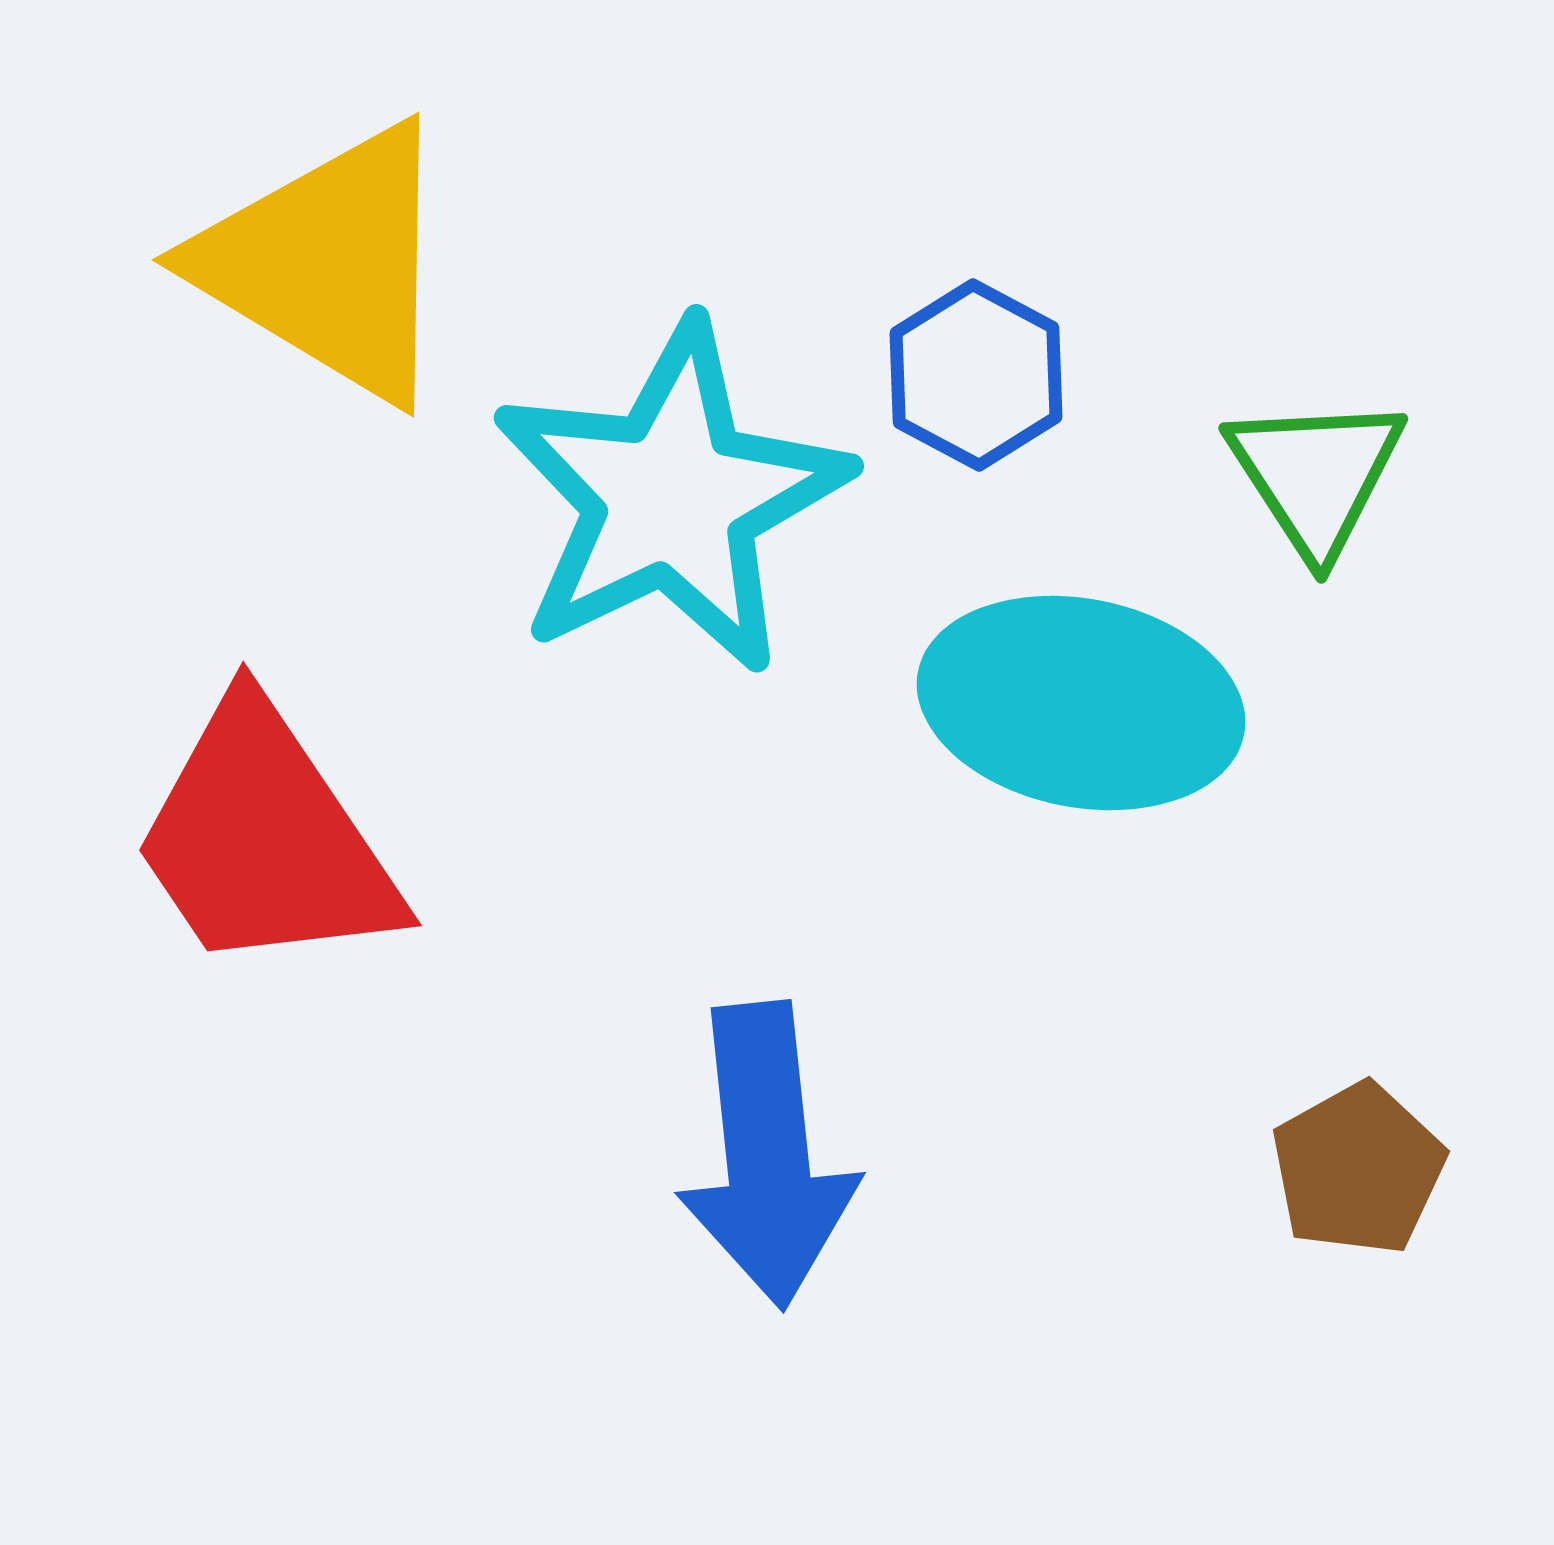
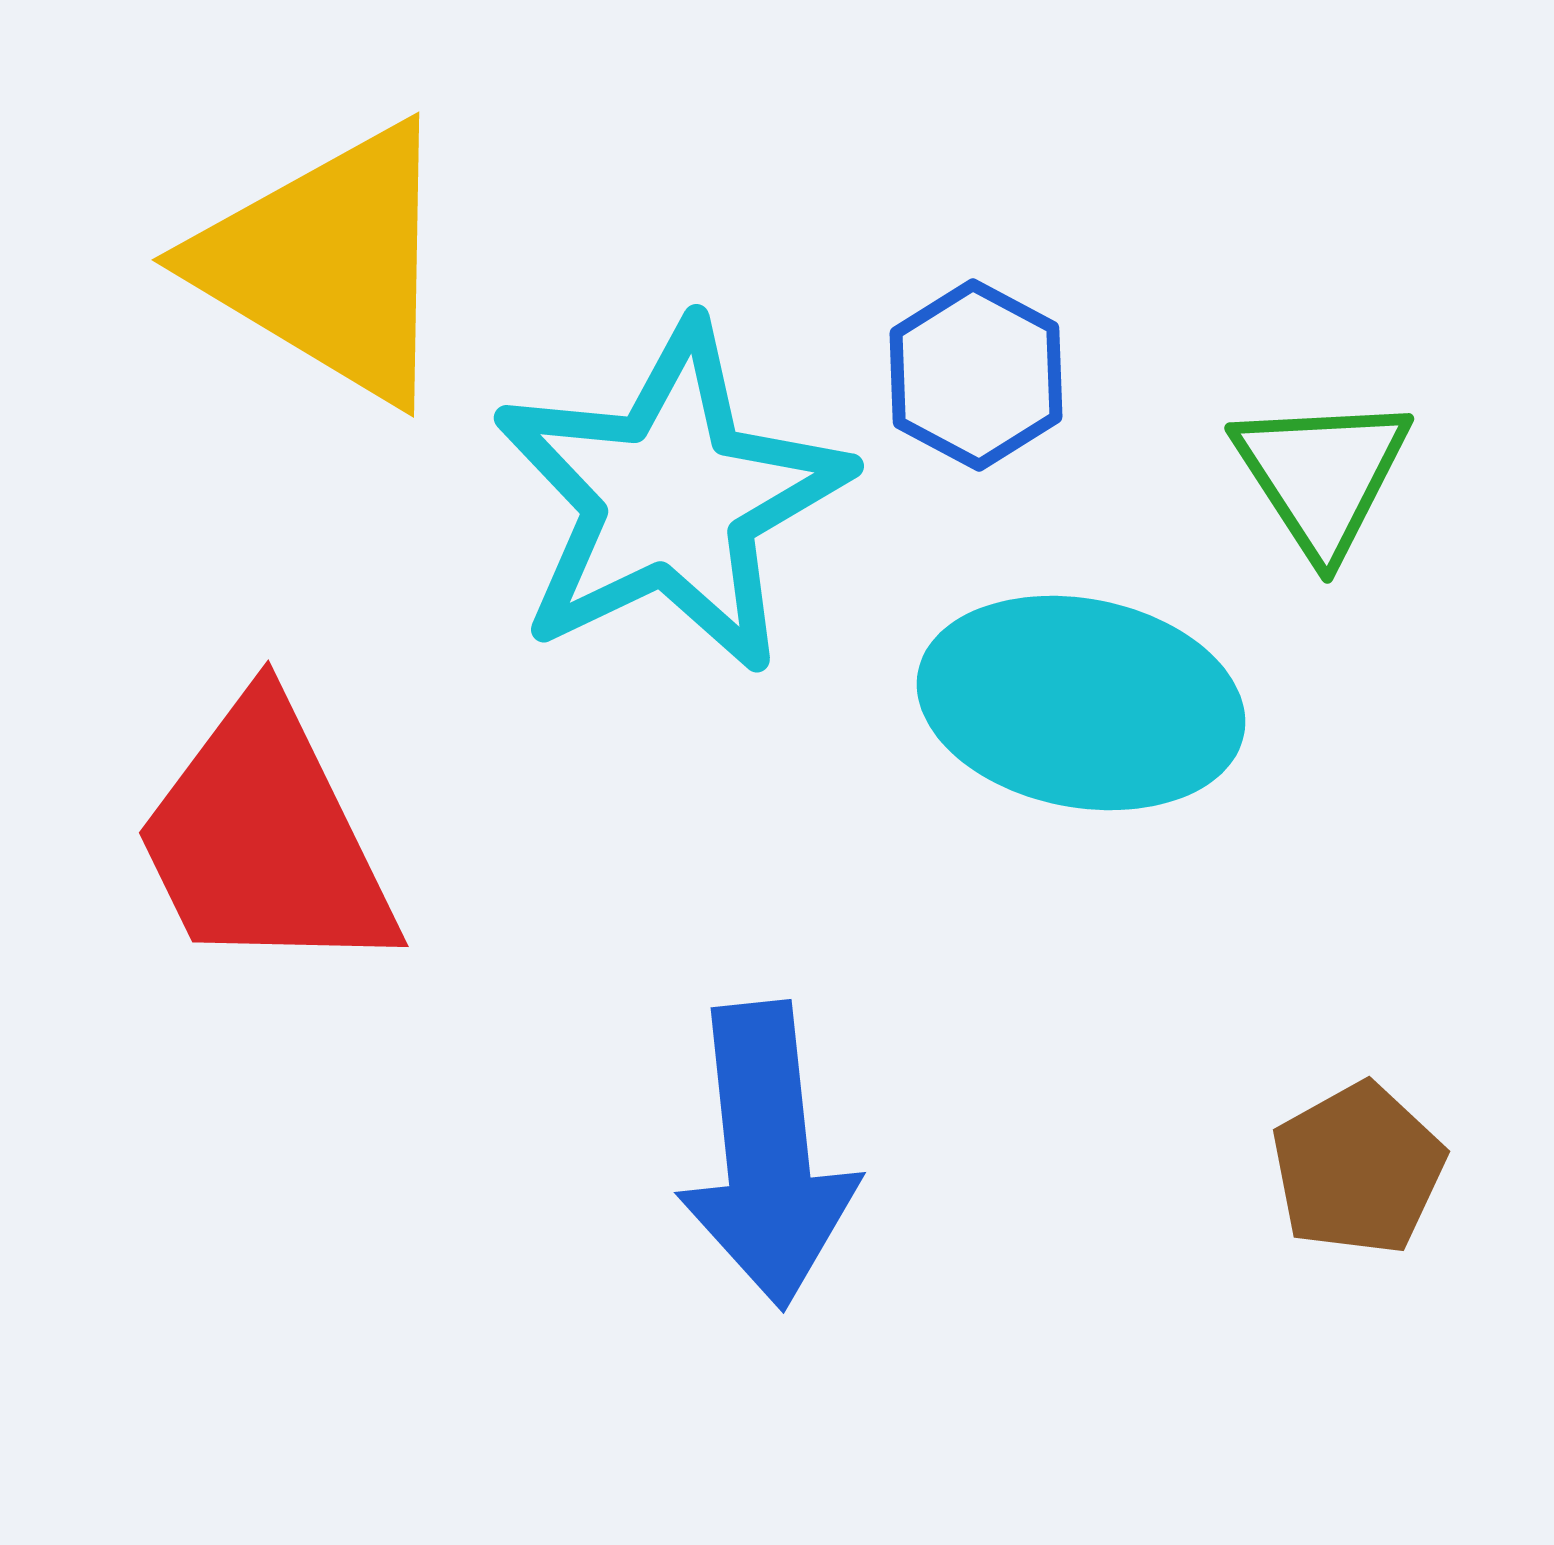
green triangle: moved 6 px right
red trapezoid: rotated 8 degrees clockwise
